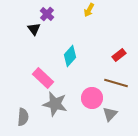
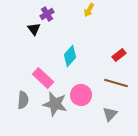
purple cross: rotated 16 degrees clockwise
pink circle: moved 11 px left, 3 px up
gray semicircle: moved 17 px up
